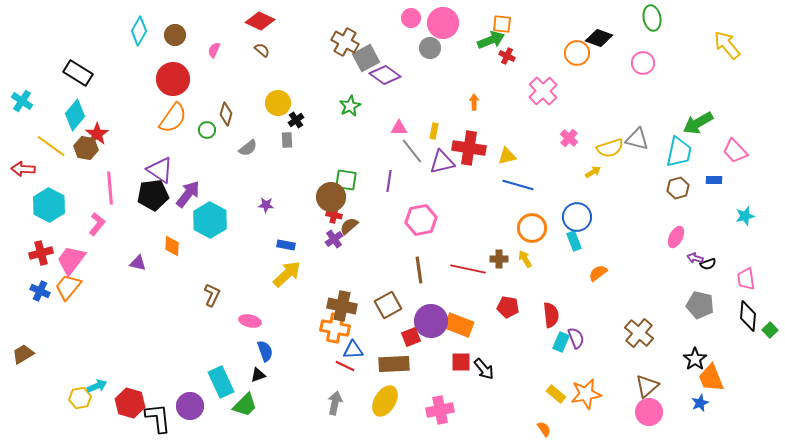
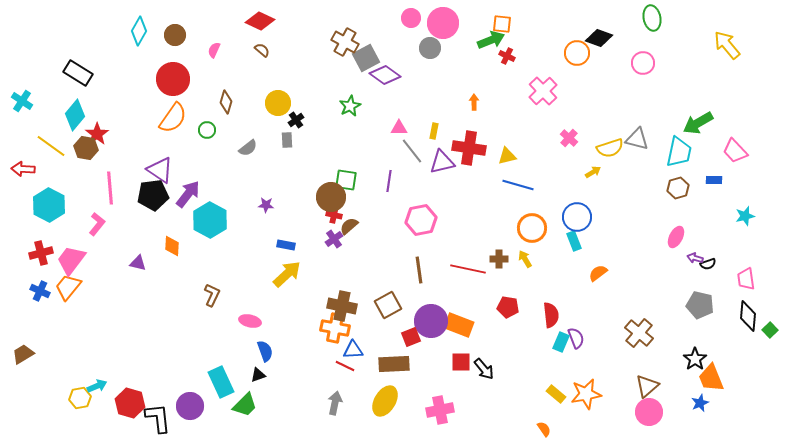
brown diamond at (226, 114): moved 12 px up
